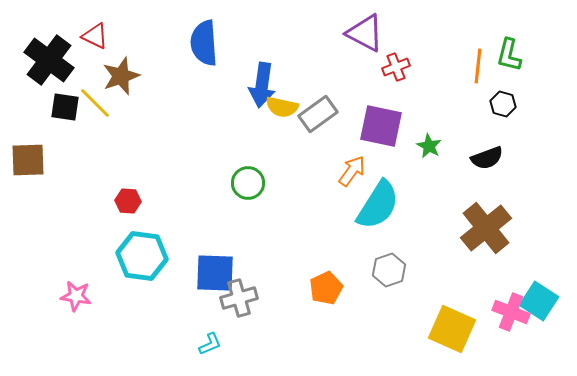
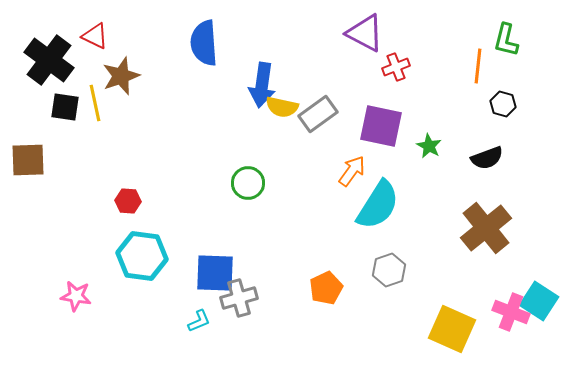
green L-shape: moved 3 px left, 15 px up
yellow line: rotated 33 degrees clockwise
cyan L-shape: moved 11 px left, 23 px up
